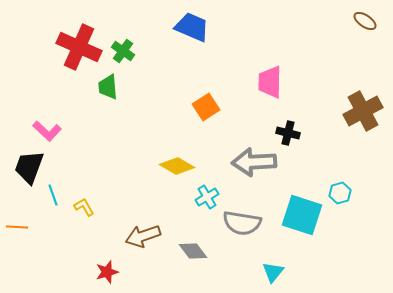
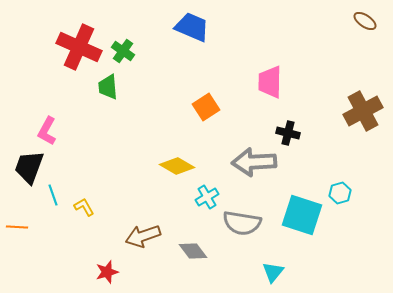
pink L-shape: rotated 76 degrees clockwise
